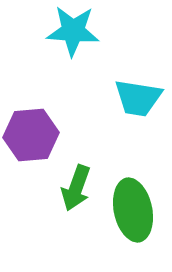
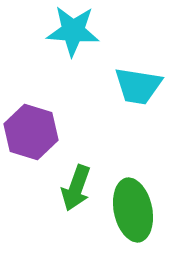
cyan trapezoid: moved 12 px up
purple hexagon: moved 3 px up; rotated 22 degrees clockwise
